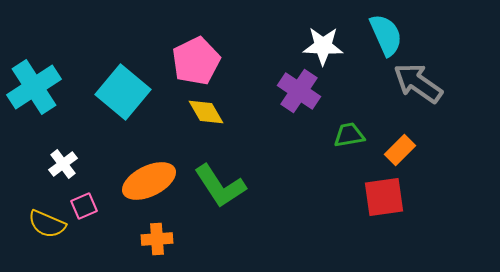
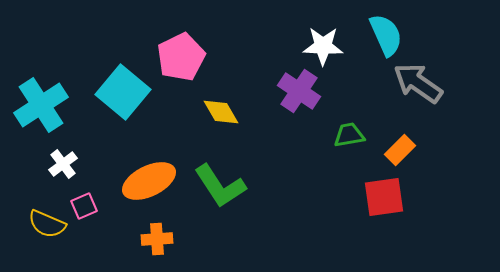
pink pentagon: moved 15 px left, 4 px up
cyan cross: moved 7 px right, 18 px down
yellow diamond: moved 15 px right
